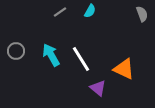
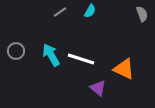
white line: rotated 40 degrees counterclockwise
